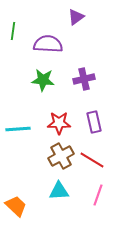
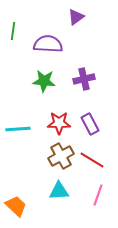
green star: moved 1 px right, 1 px down
purple rectangle: moved 4 px left, 2 px down; rotated 15 degrees counterclockwise
